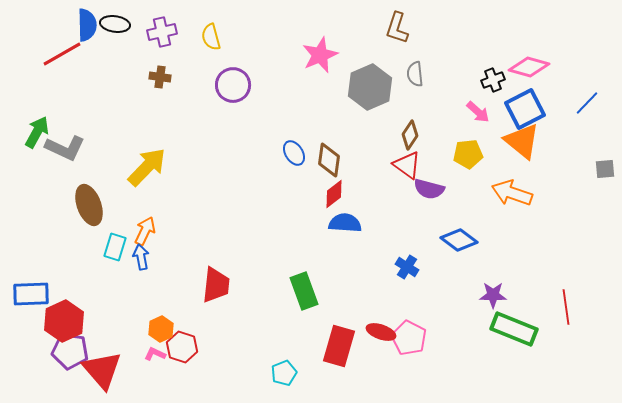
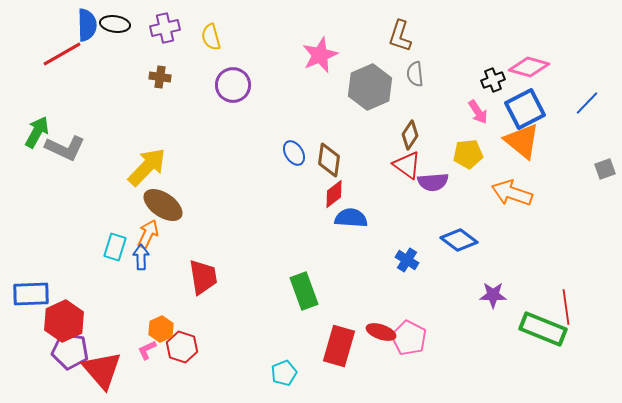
brown L-shape at (397, 28): moved 3 px right, 8 px down
purple cross at (162, 32): moved 3 px right, 4 px up
pink arrow at (478, 112): rotated 15 degrees clockwise
gray square at (605, 169): rotated 15 degrees counterclockwise
purple semicircle at (429, 189): moved 4 px right, 7 px up; rotated 20 degrees counterclockwise
brown ellipse at (89, 205): moved 74 px right; rotated 36 degrees counterclockwise
blue semicircle at (345, 223): moved 6 px right, 5 px up
orange arrow at (145, 231): moved 3 px right, 3 px down
blue arrow at (141, 257): rotated 10 degrees clockwise
blue cross at (407, 267): moved 7 px up
red trapezoid at (216, 285): moved 13 px left, 8 px up; rotated 15 degrees counterclockwise
green rectangle at (514, 329): moved 29 px right
pink L-shape at (155, 354): moved 8 px left, 4 px up; rotated 50 degrees counterclockwise
